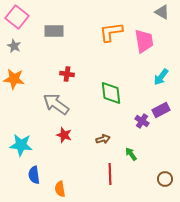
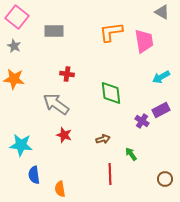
cyan arrow: rotated 24 degrees clockwise
